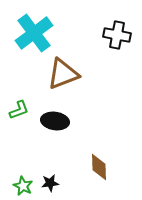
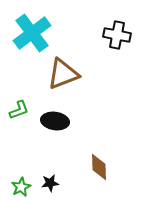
cyan cross: moved 2 px left
green star: moved 2 px left, 1 px down; rotated 18 degrees clockwise
